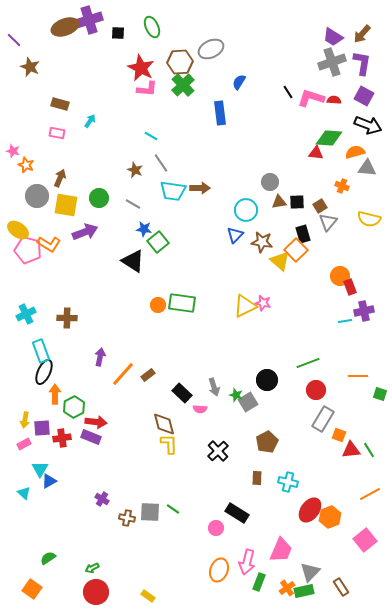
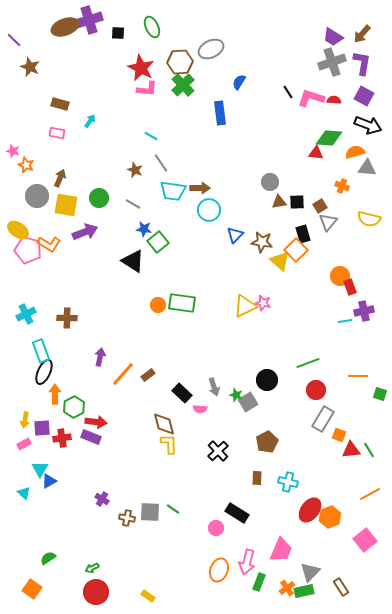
cyan circle at (246, 210): moved 37 px left
